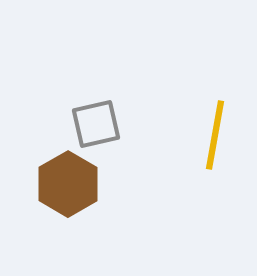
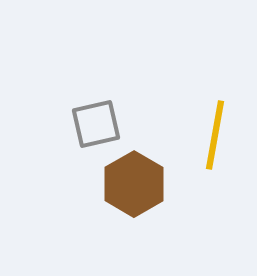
brown hexagon: moved 66 px right
